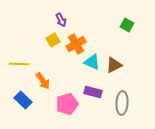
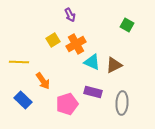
purple arrow: moved 9 px right, 5 px up
yellow line: moved 2 px up
